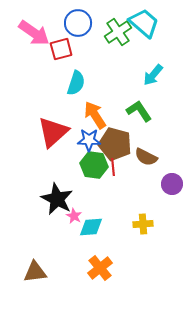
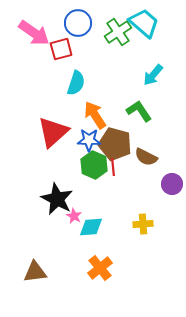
green hexagon: rotated 16 degrees clockwise
